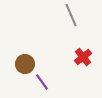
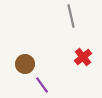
gray line: moved 1 px down; rotated 10 degrees clockwise
purple line: moved 3 px down
